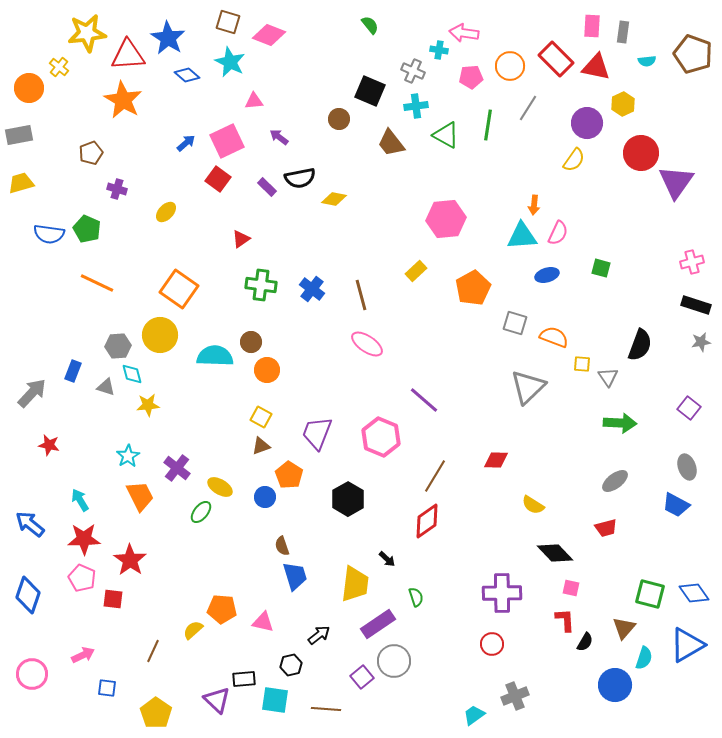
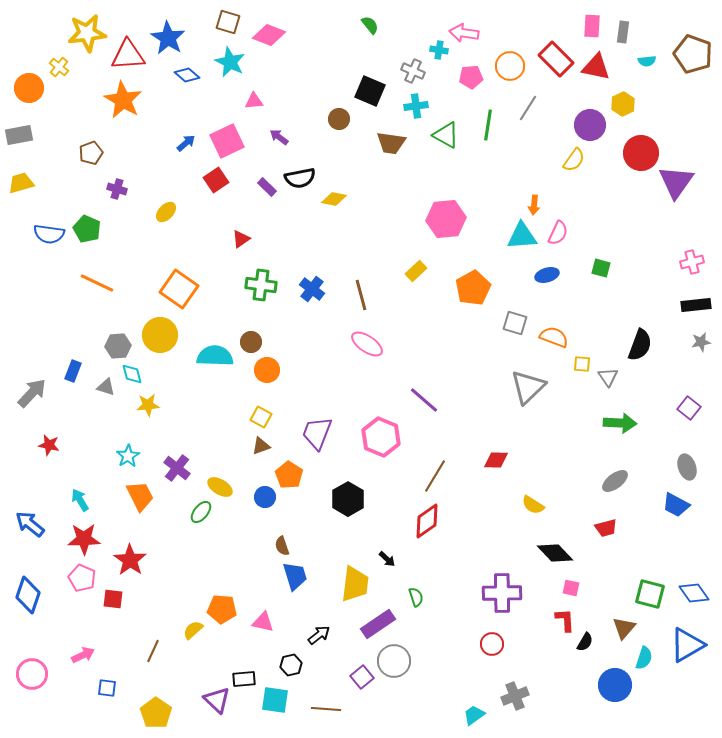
purple circle at (587, 123): moved 3 px right, 2 px down
brown trapezoid at (391, 143): rotated 44 degrees counterclockwise
red square at (218, 179): moved 2 px left, 1 px down; rotated 20 degrees clockwise
black rectangle at (696, 305): rotated 24 degrees counterclockwise
